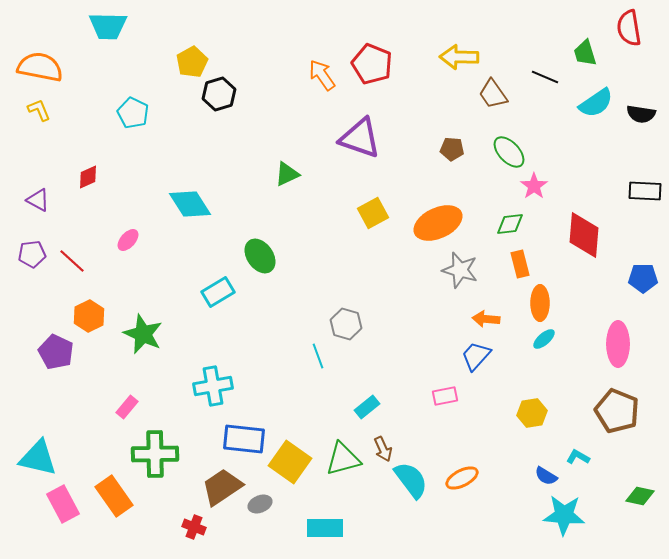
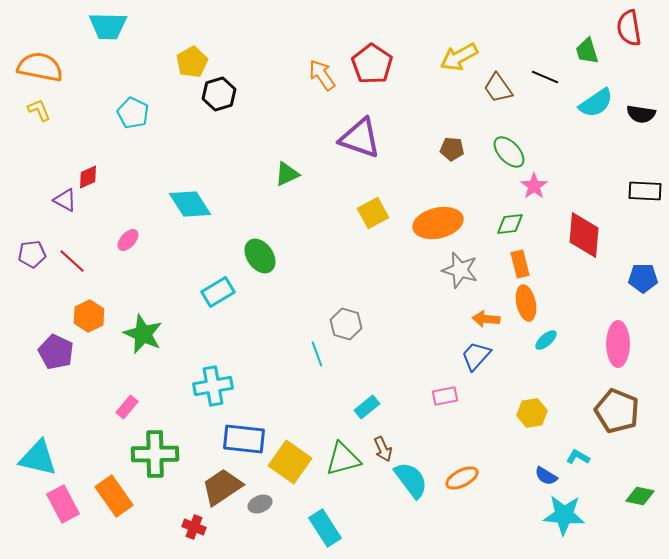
green trapezoid at (585, 53): moved 2 px right, 2 px up
yellow arrow at (459, 57): rotated 30 degrees counterclockwise
red pentagon at (372, 64): rotated 12 degrees clockwise
brown trapezoid at (493, 94): moved 5 px right, 6 px up
purple triangle at (38, 200): moved 27 px right
orange ellipse at (438, 223): rotated 12 degrees clockwise
orange ellipse at (540, 303): moved 14 px left; rotated 12 degrees counterclockwise
cyan ellipse at (544, 339): moved 2 px right, 1 px down
cyan line at (318, 356): moved 1 px left, 2 px up
cyan rectangle at (325, 528): rotated 57 degrees clockwise
